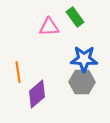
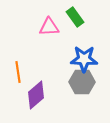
purple diamond: moved 1 px left, 1 px down
